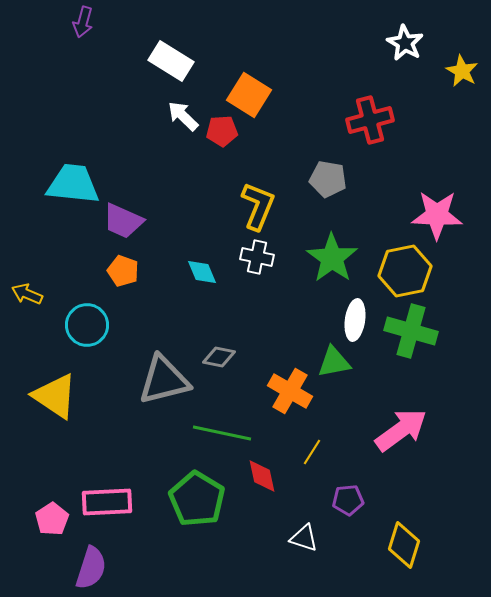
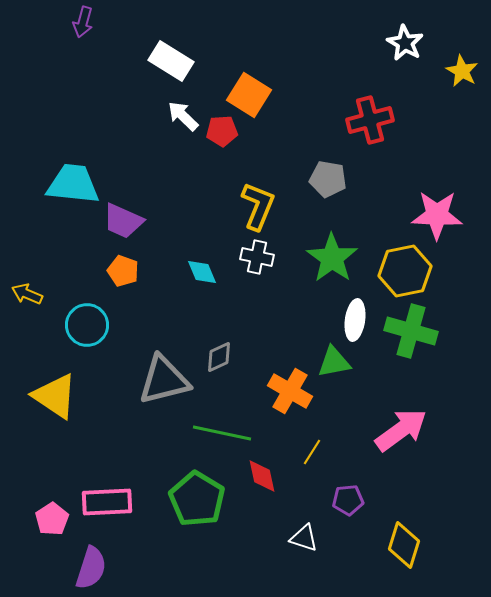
gray diamond: rotated 36 degrees counterclockwise
